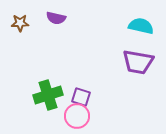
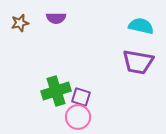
purple semicircle: rotated 12 degrees counterclockwise
brown star: rotated 12 degrees counterclockwise
green cross: moved 8 px right, 4 px up
pink circle: moved 1 px right, 1 px down
